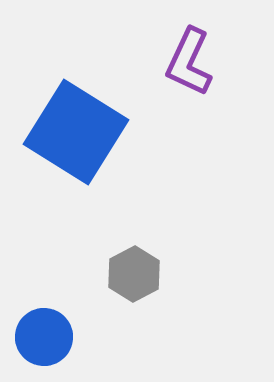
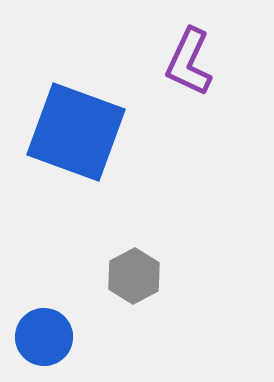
blue square: rotated 12 degrees counterclockwise
gray hexagon: moved 2 px down
